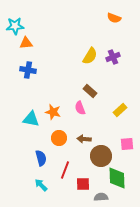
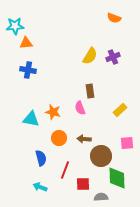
brown rectangle: rotated 40 degrees clockwise
pink square: moved 1 px up
cyan arrow: moved 1 px left, 2 px down; rotated 24 degrees counterclockwise
